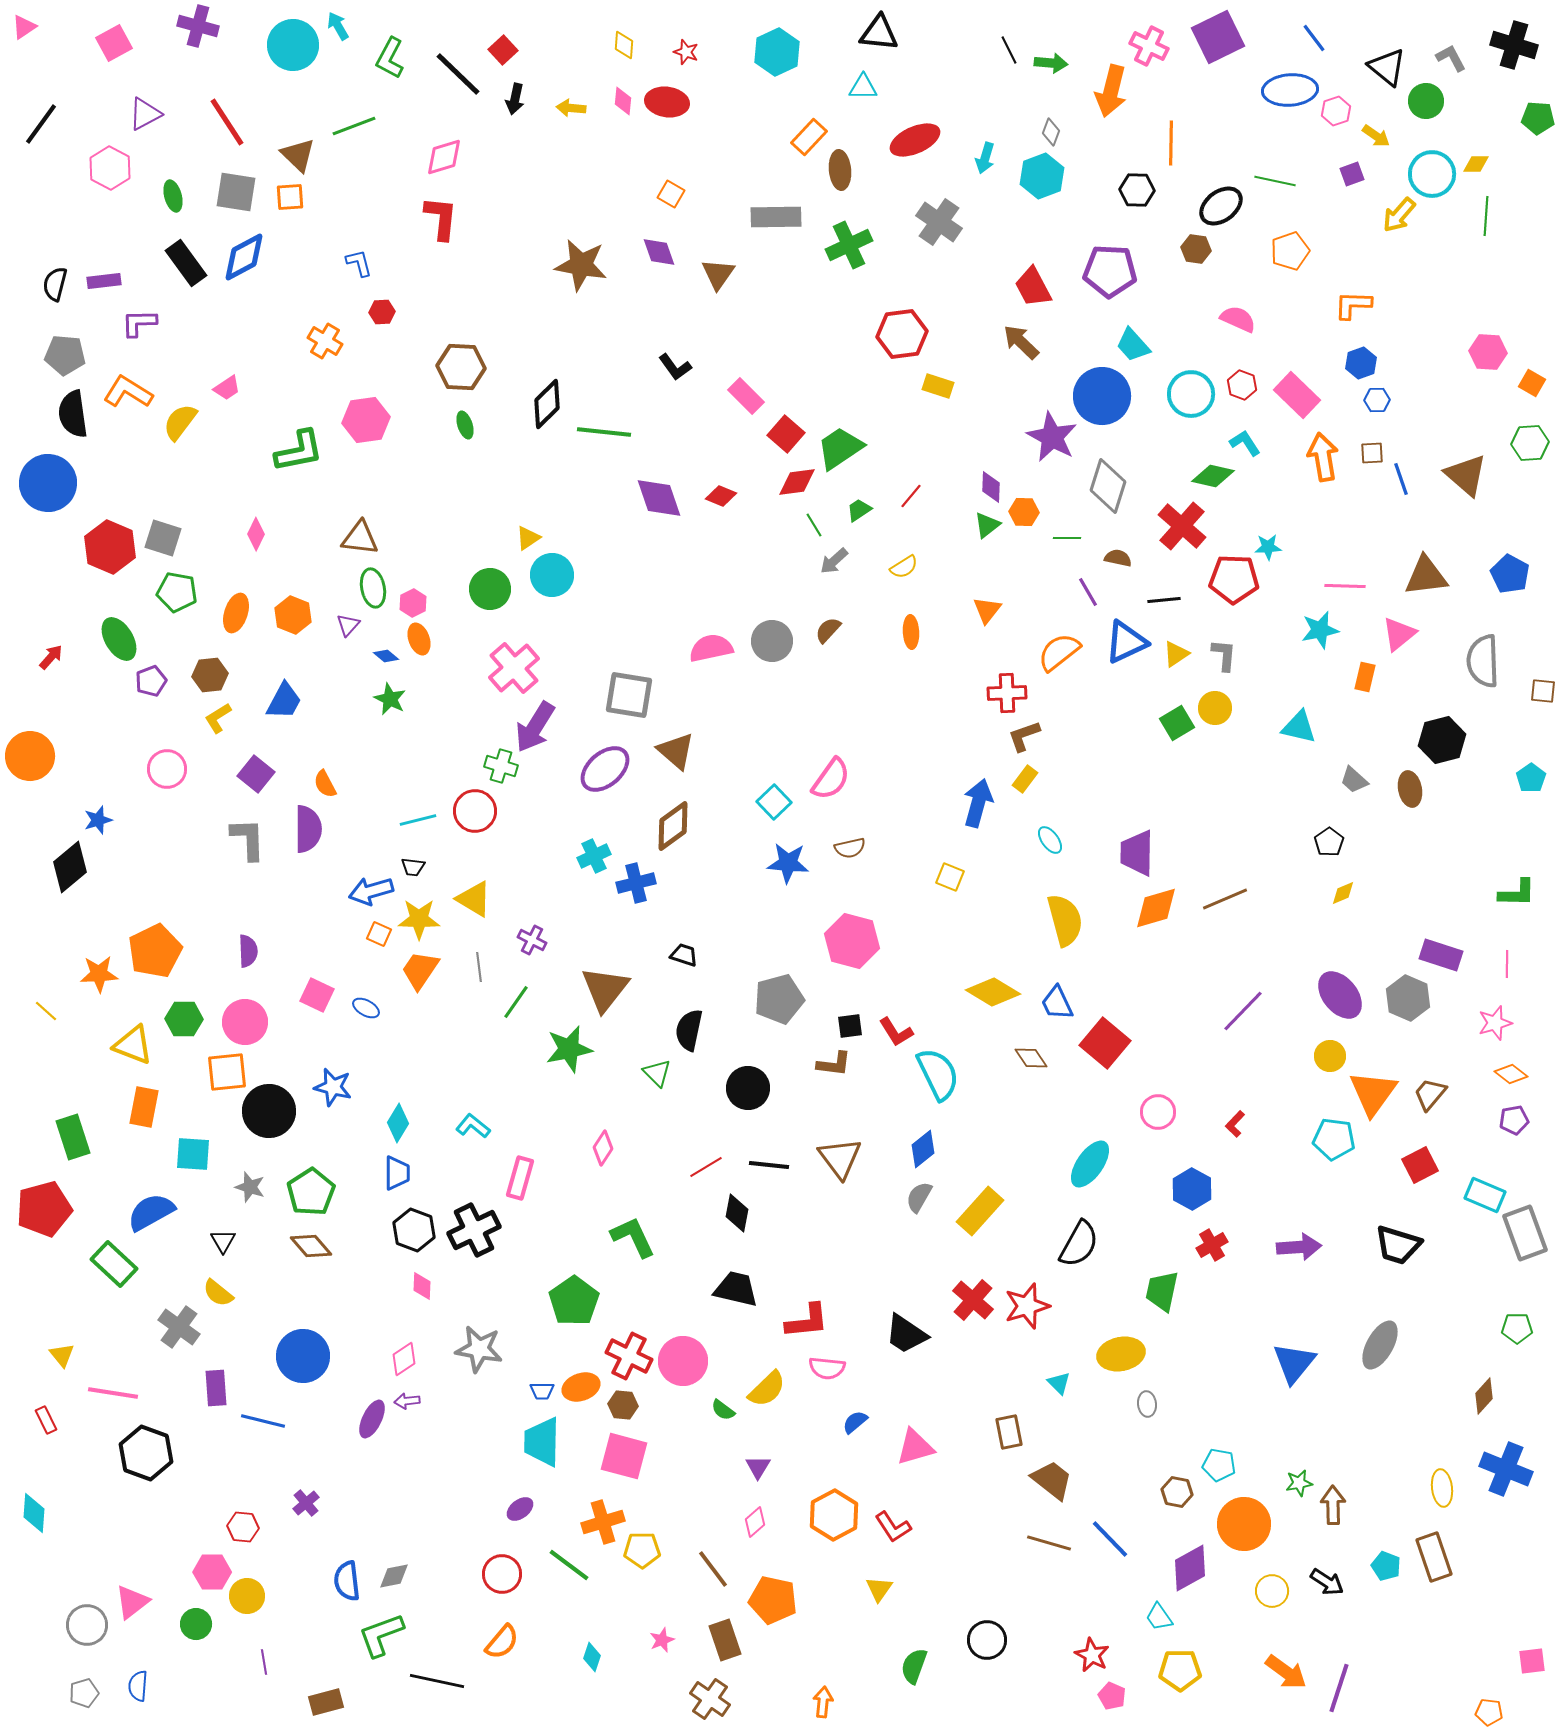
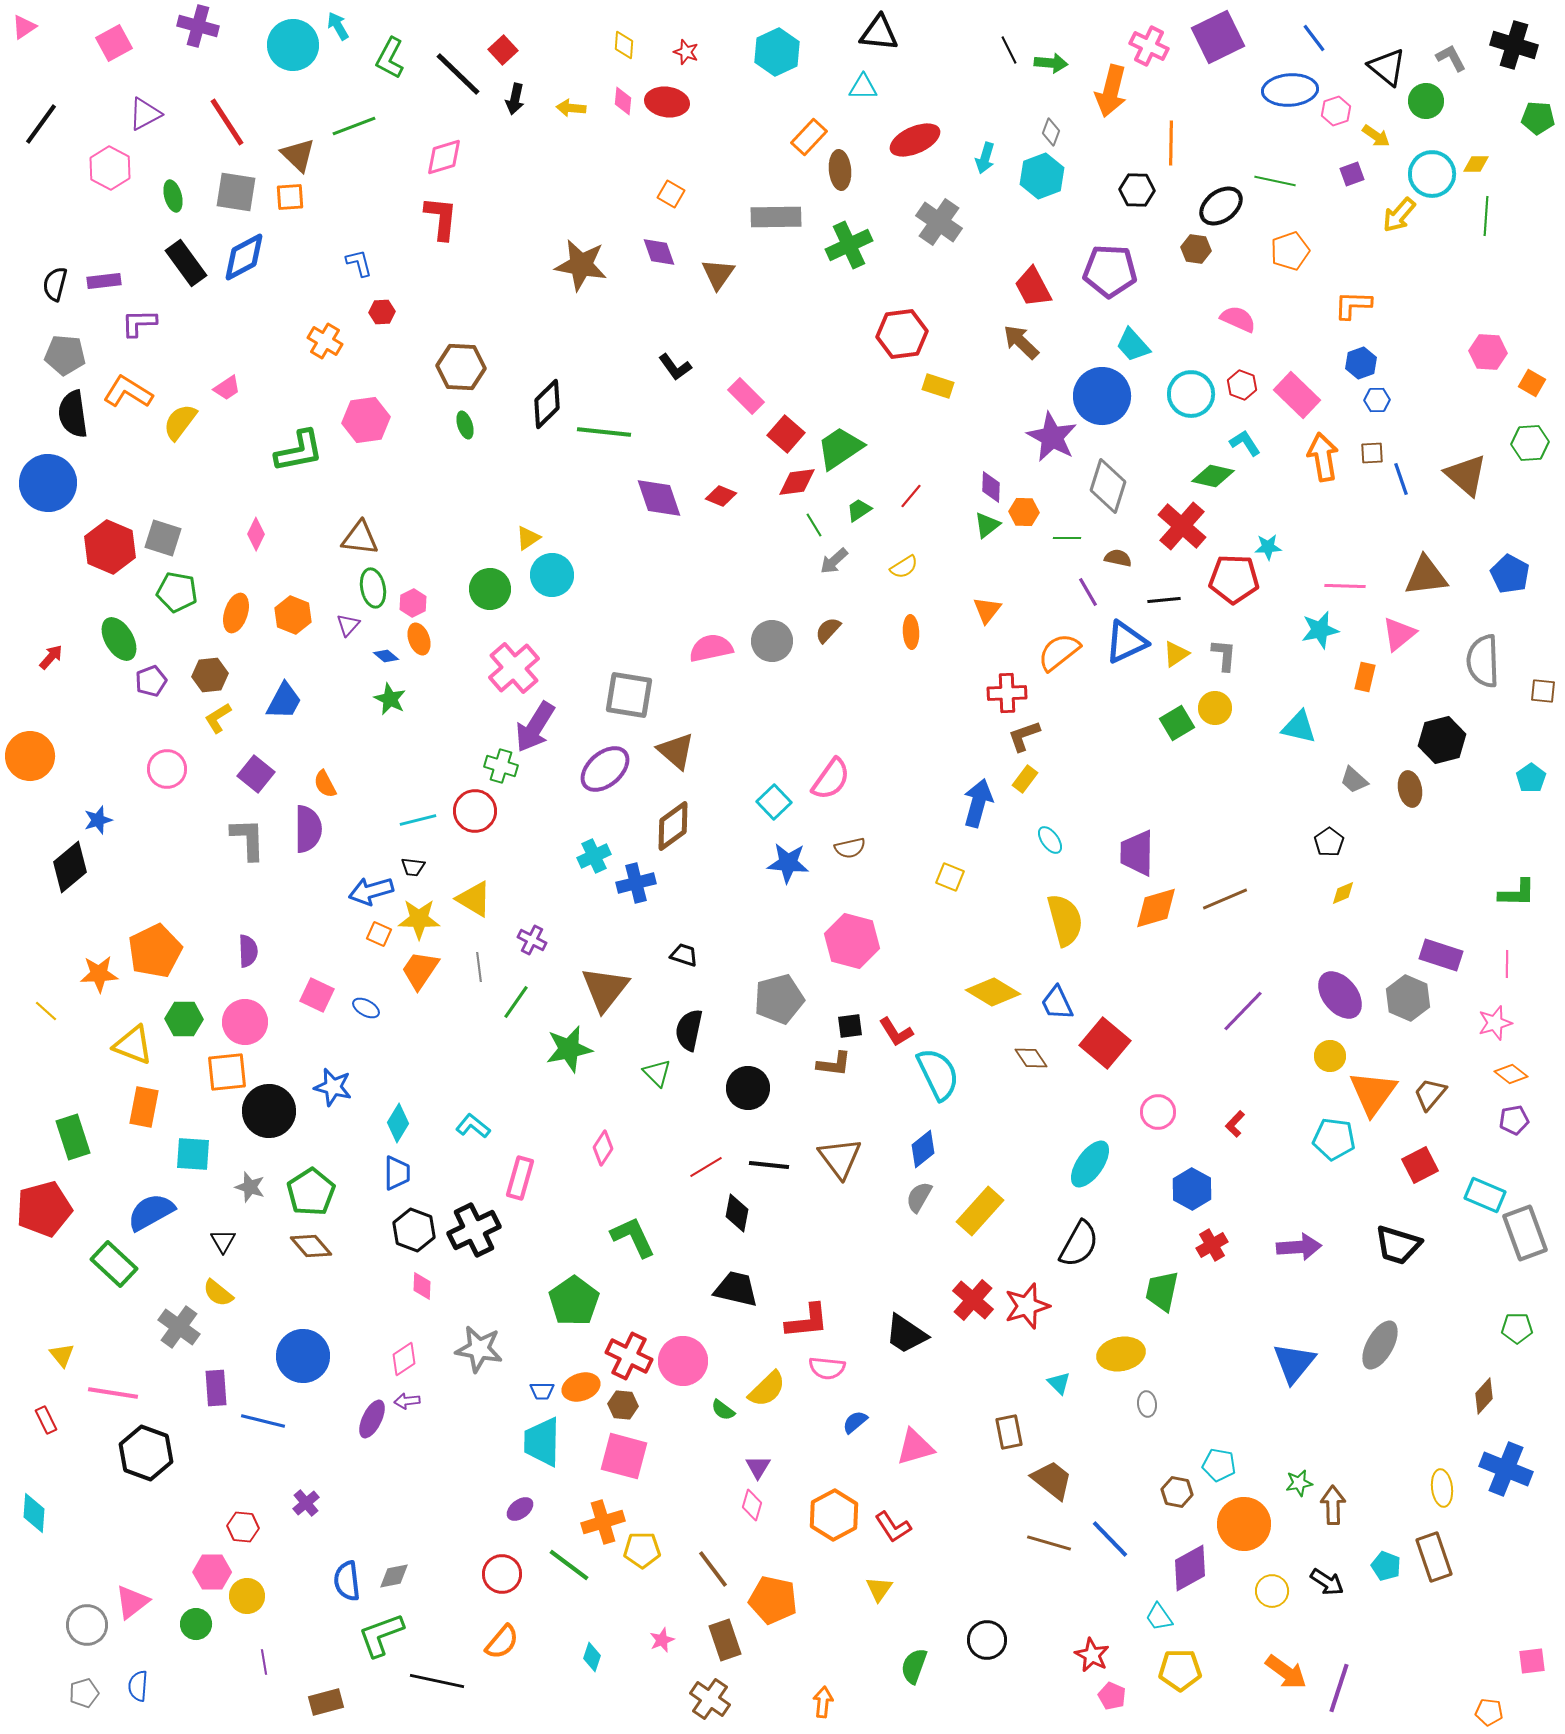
pink diamond at (755, 1522): moved 3 px left, 17 px up; rotated 32 degrees counterclockwise
